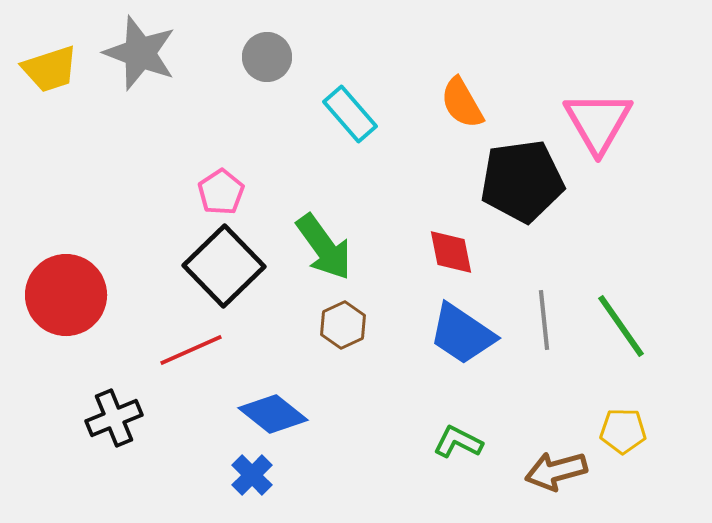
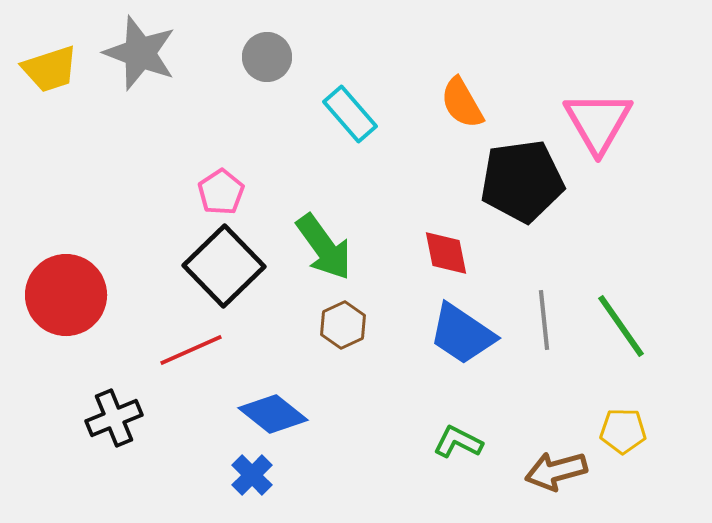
red diamond: moved 5 px left, 1 px down
